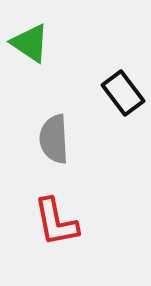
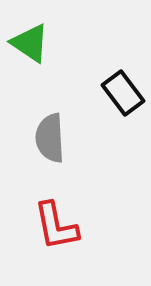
gray semicircle: moved 4 px left, 1 px up
red L-shape: moved 4 px down
